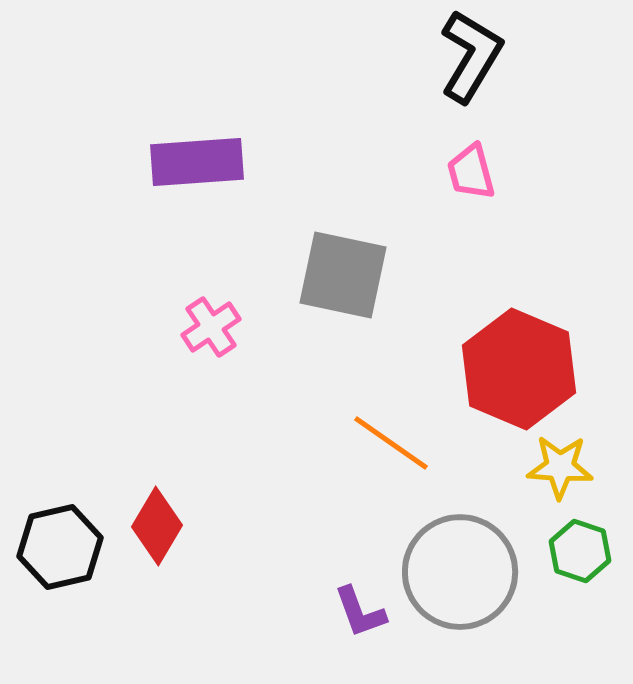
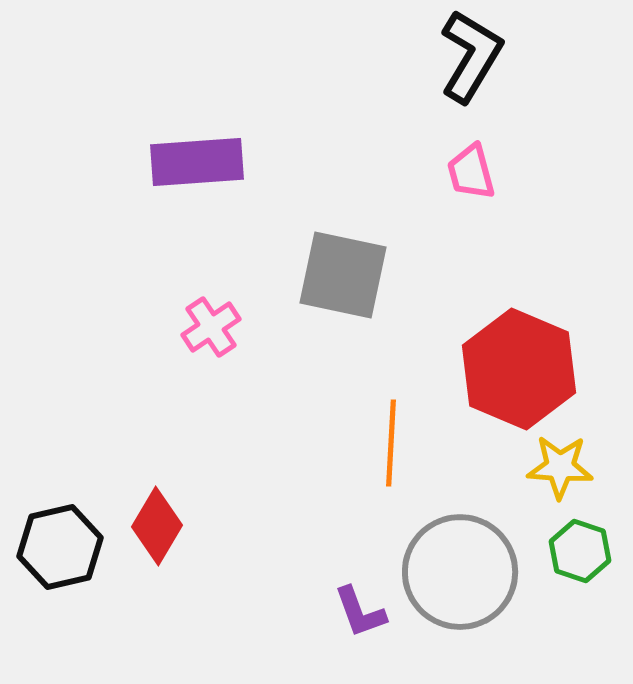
orange line: rotated 58 degrees clockwise
